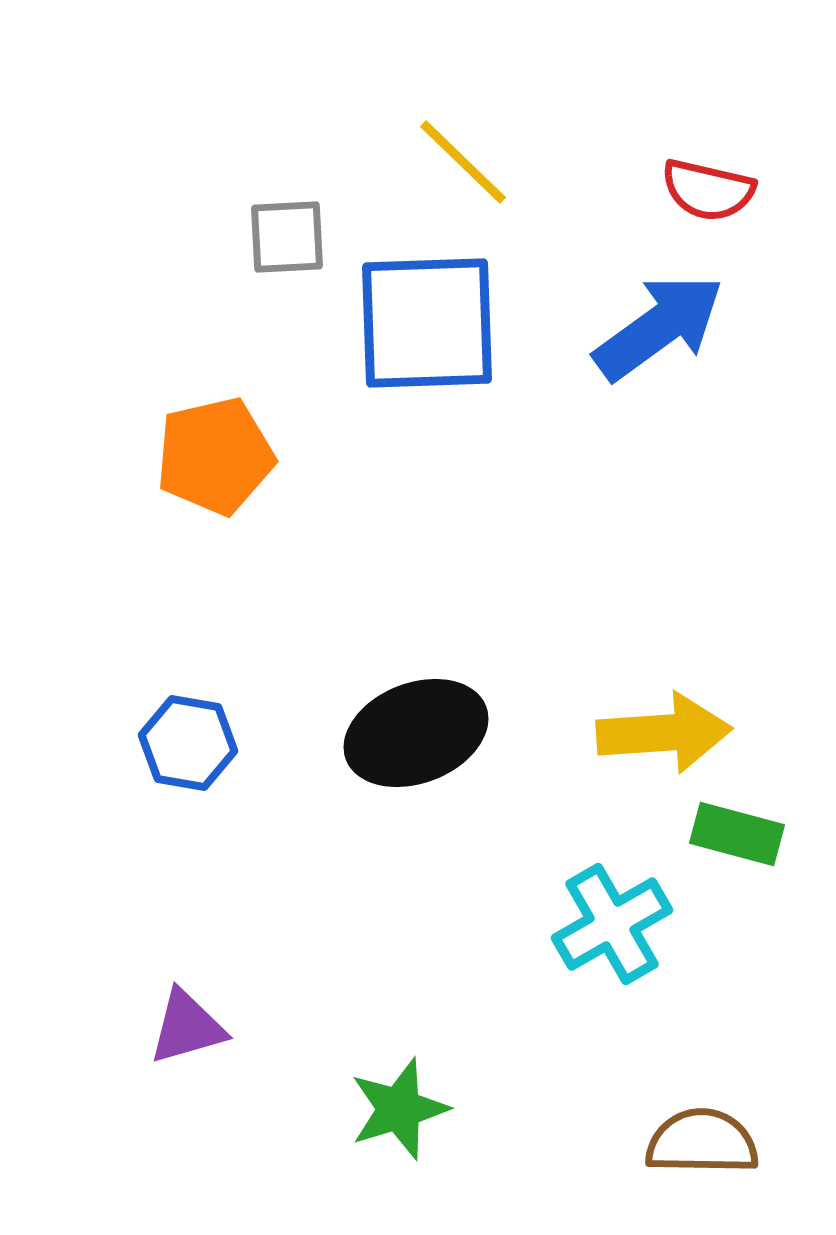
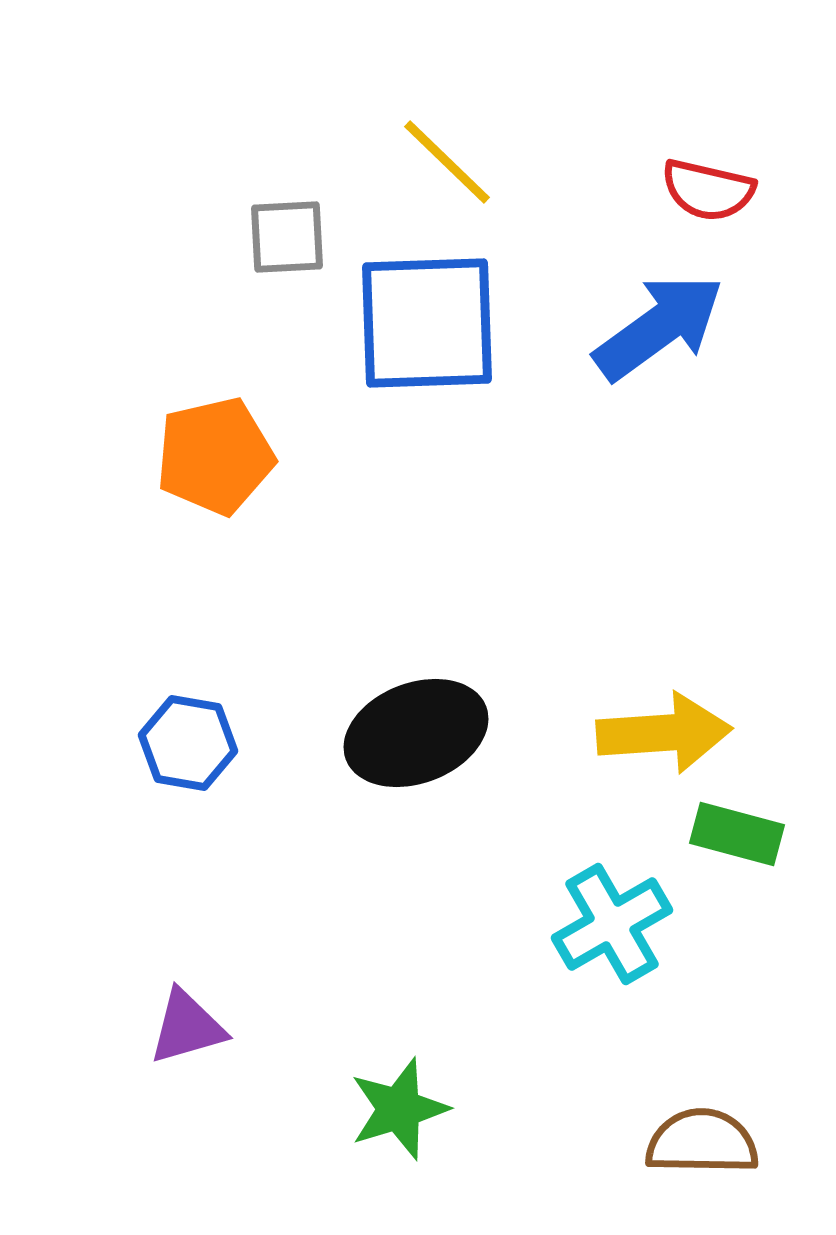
yellow line: moved 16 px left
